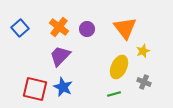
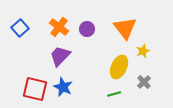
gray cross: rotated 24 degrees clockwise
